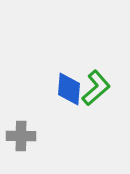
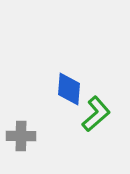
green L-shape: moved 26 px down
